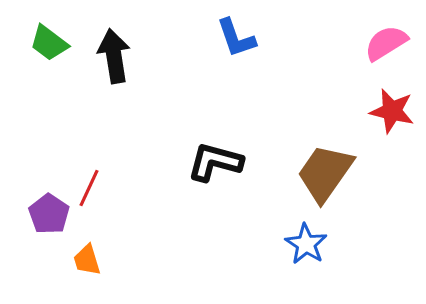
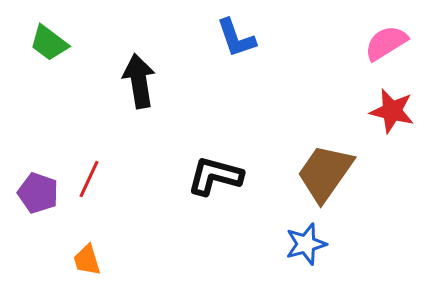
black arrow: moved 25 px right, 25 px down
black L-shape: moved 14 px down
red line: moved 9 px up
purple pentagon: moved 11 px left, 21 px up; rotated 15 degrees counterclockwise
blue star: rotated 24 degrees clockwise
